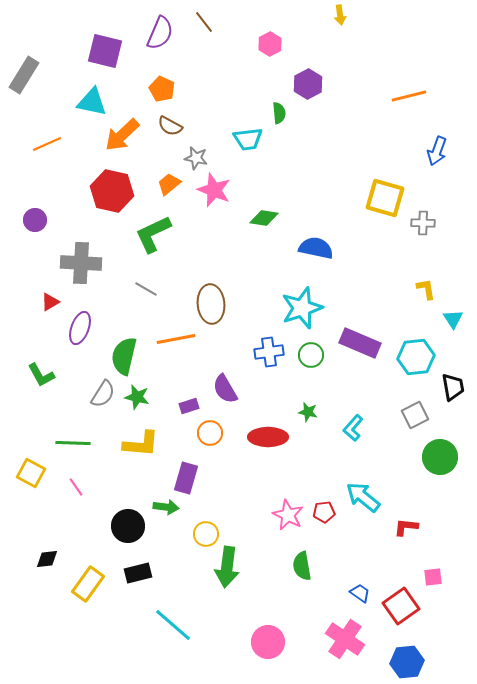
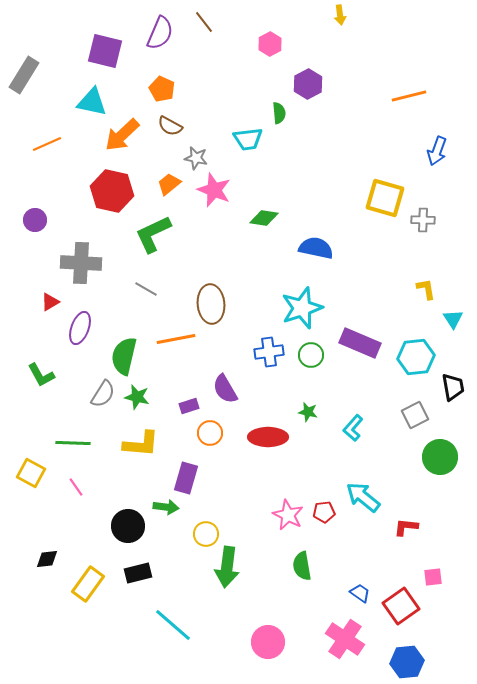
gray cross at (423, 223): moved 3 px up
